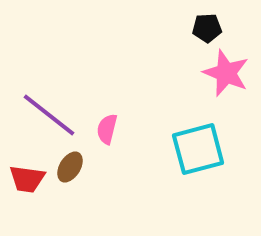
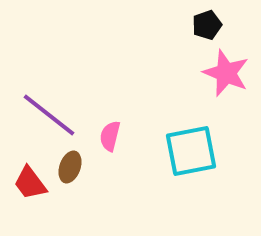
black pentagon: moved 3 px up; rotated 16 degrees counterclockwise
pink semicircle: moved 3 px right, 7 px down
cyan square: moved 7 px left, 2 px down; rotated 4 degrees clockwise
brown ellipse: rotated 12 degrees counterclockwise
red trapezoid: moved 3 px right, 4 px down; rotated 45 degrees clockwise
